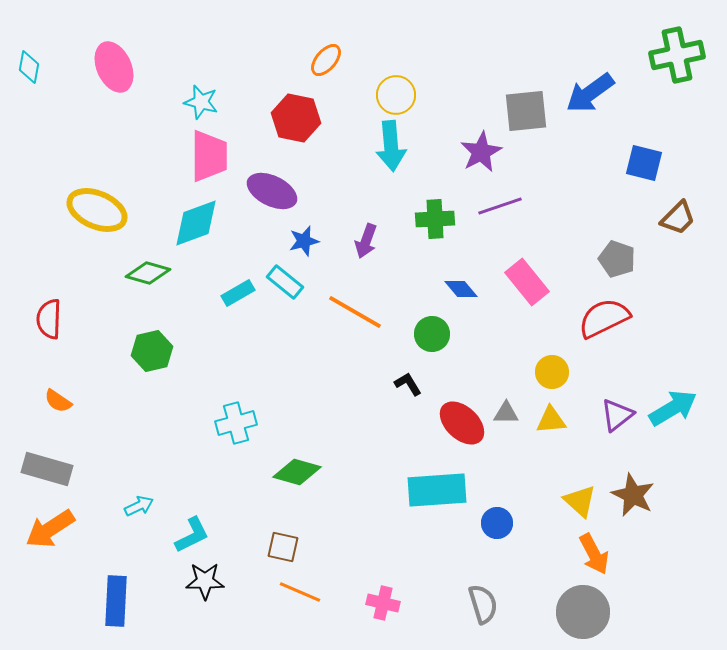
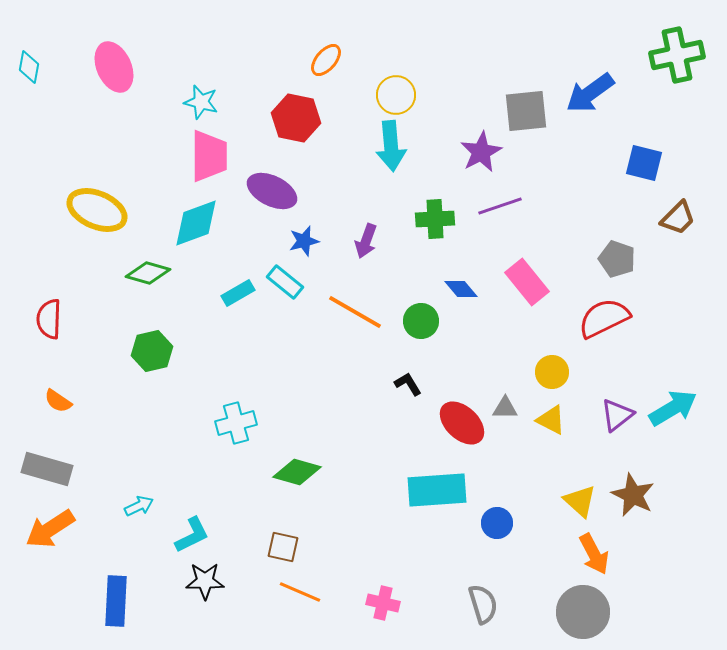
green circle at (432, 334): moved 11 px left, 13 px up
gray triangle at (506, 413): moved 1 px left, 5 px up
yellow triangle at (551, 420): rotated 32 degrees clockwise
